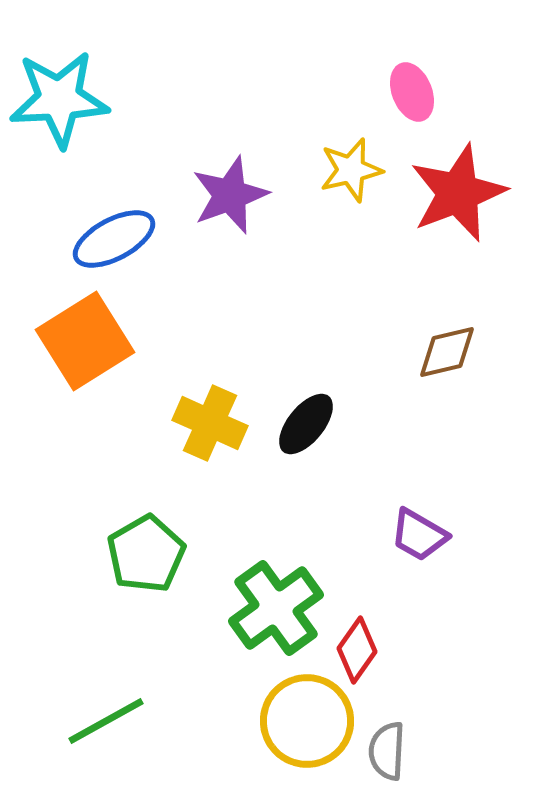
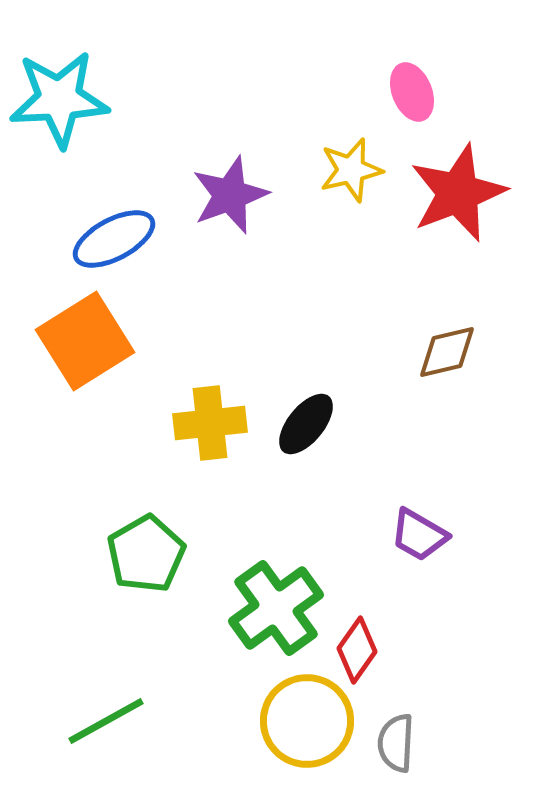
yellow cross: rotated 30 degrees counterclockwise
gray semicircle: moved 9 px right, 8 px up
